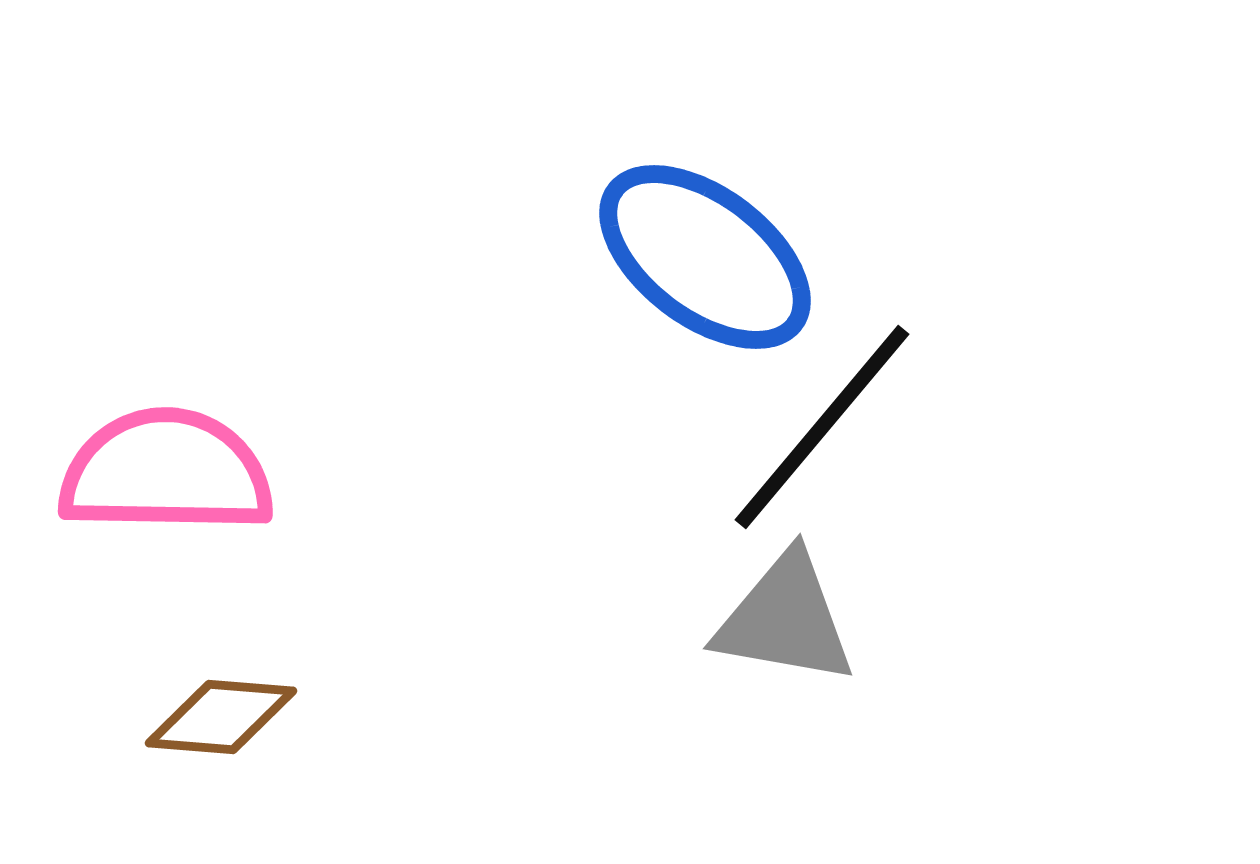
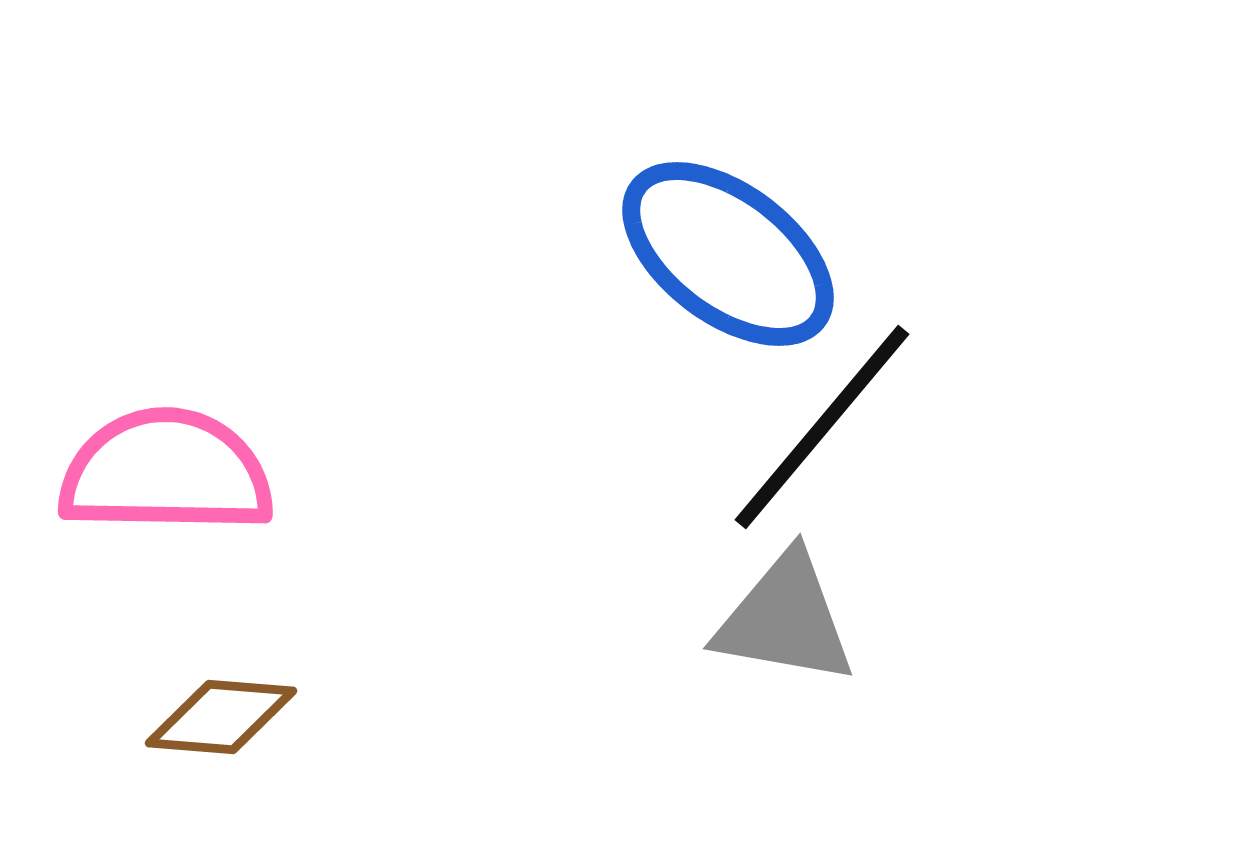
blue ellipse: moved 23 px right, 3 px up
